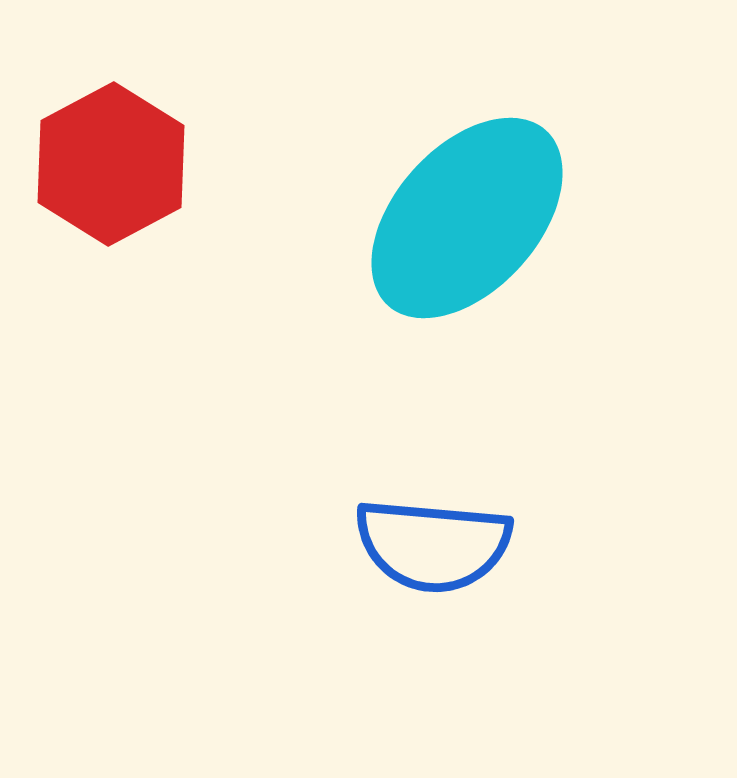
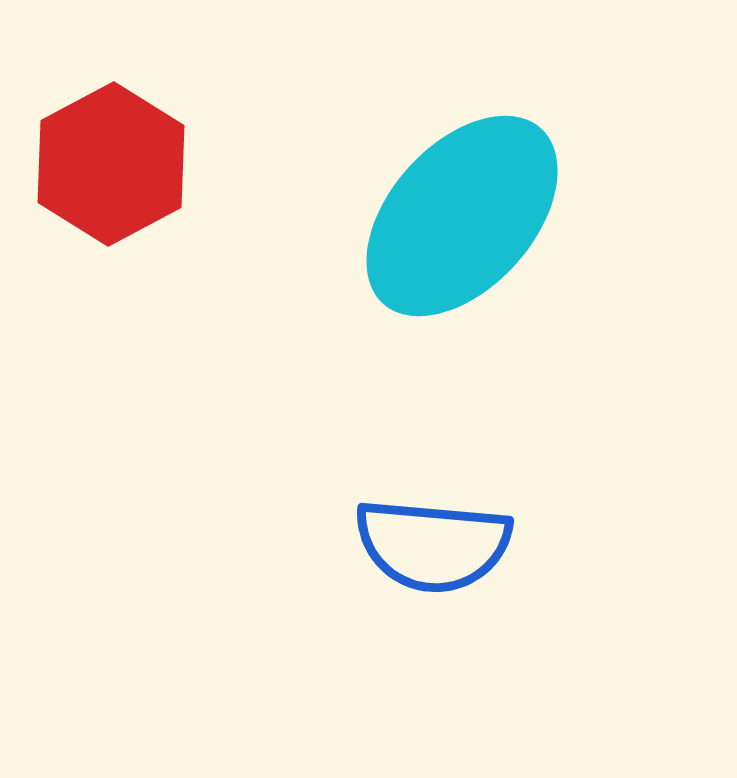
cyan ellipse: moved 5 px left, 2 px up
